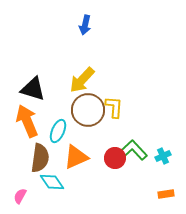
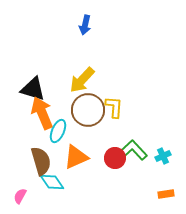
orange arrow: moved 15 px right, 8 px up
brown semicircle: moved 1 px right, 3 px down; rotated 24 degrees counterclockwise
